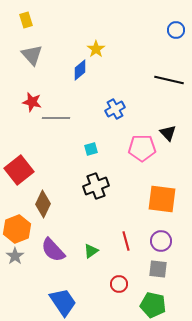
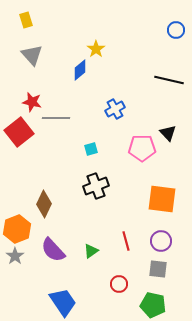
red square: moved 38 px up
brown diamond: moved 1 px right
